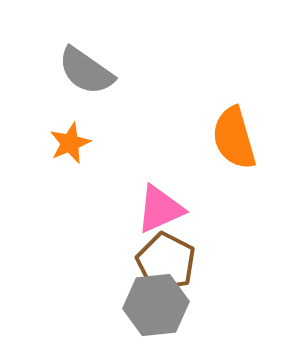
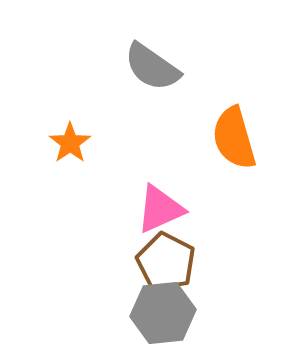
gray semicircle: moved 66 px right, 4 px up
orange star: rotated 12 degrees counterclockwise
gray hexagon: moved 7 px right, 8 px down
